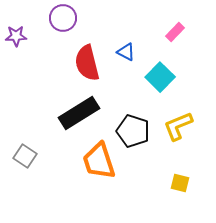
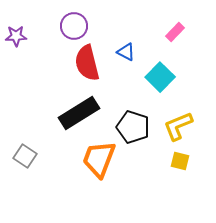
purple circle: moved 11 px right, 8 px down
black pentagon: moved 4 px up
orange trapezoid: moved 2 px up; rotated 39 degrees clockwise
yellow square: moved 22 px up
